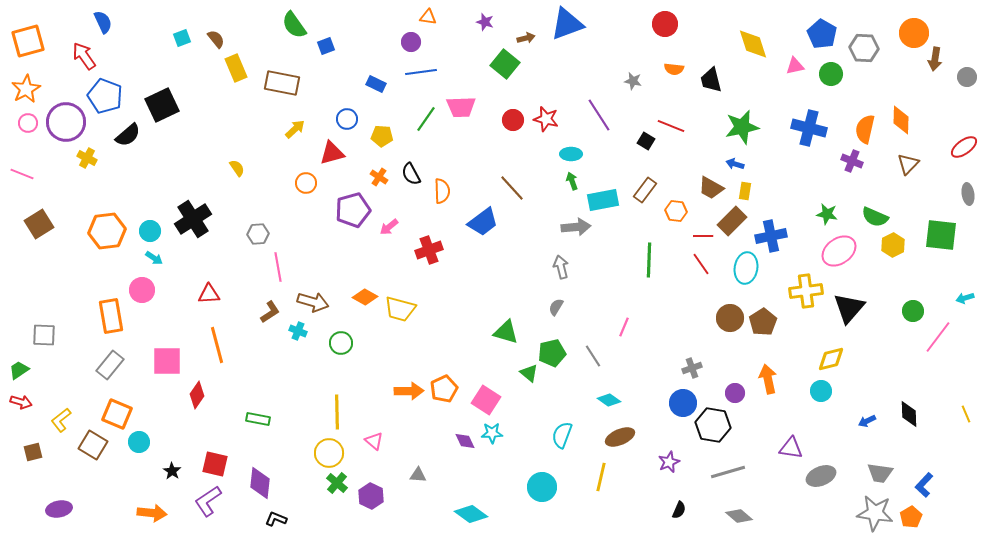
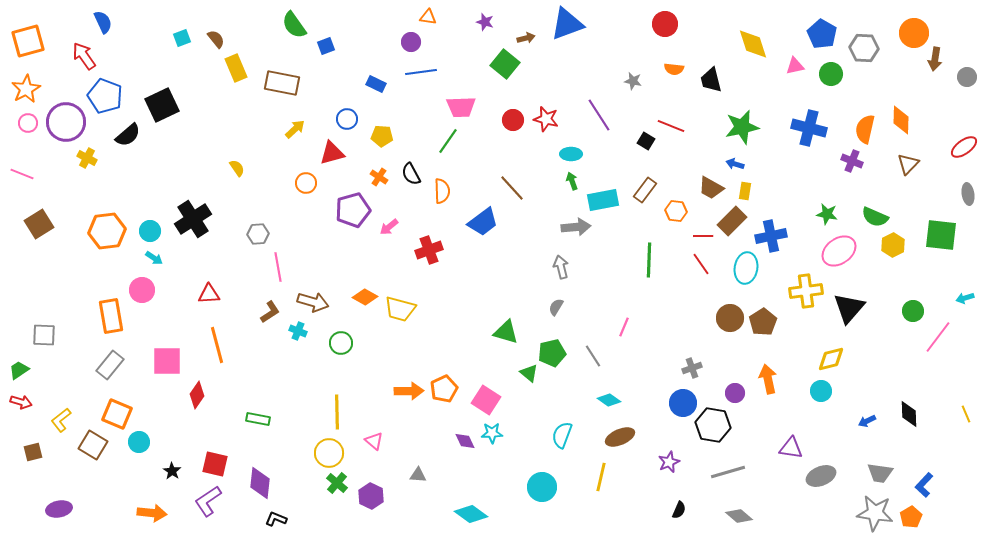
green line at (426, 119): moved 22 px right, 22 px down
